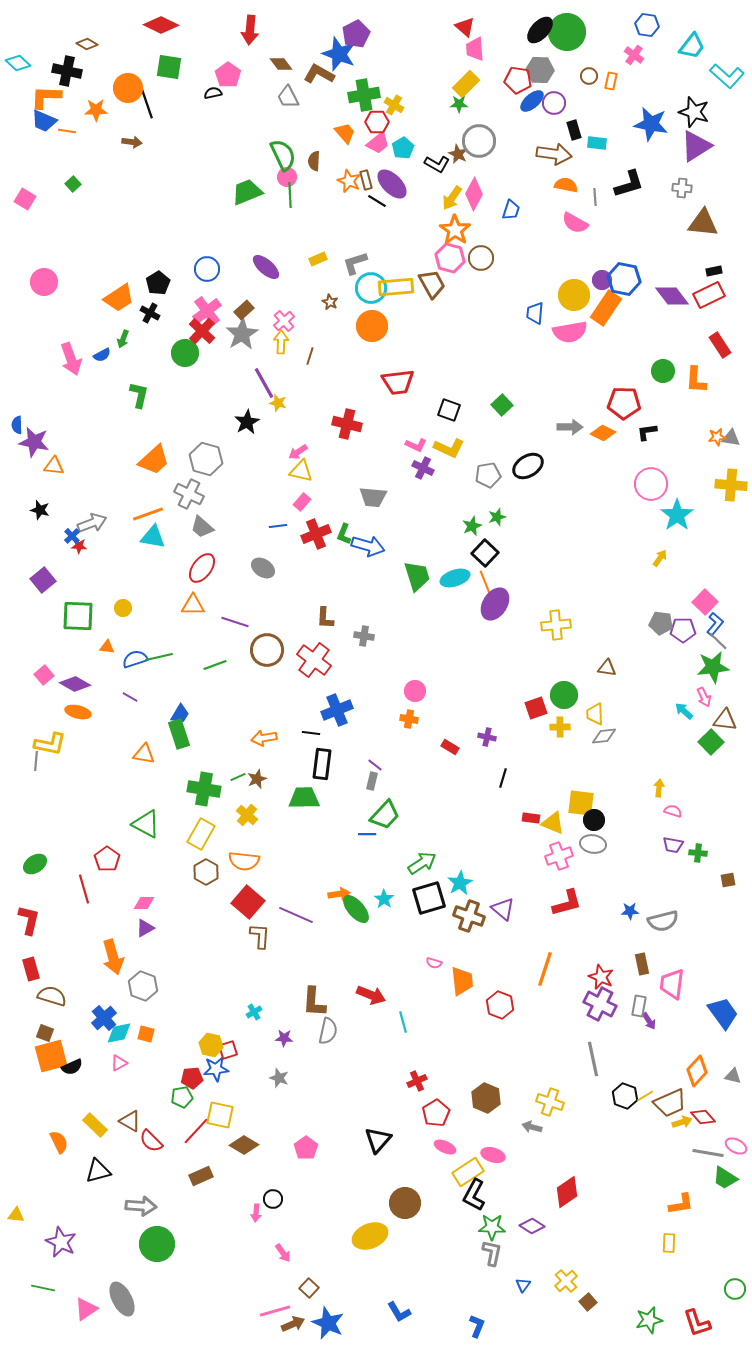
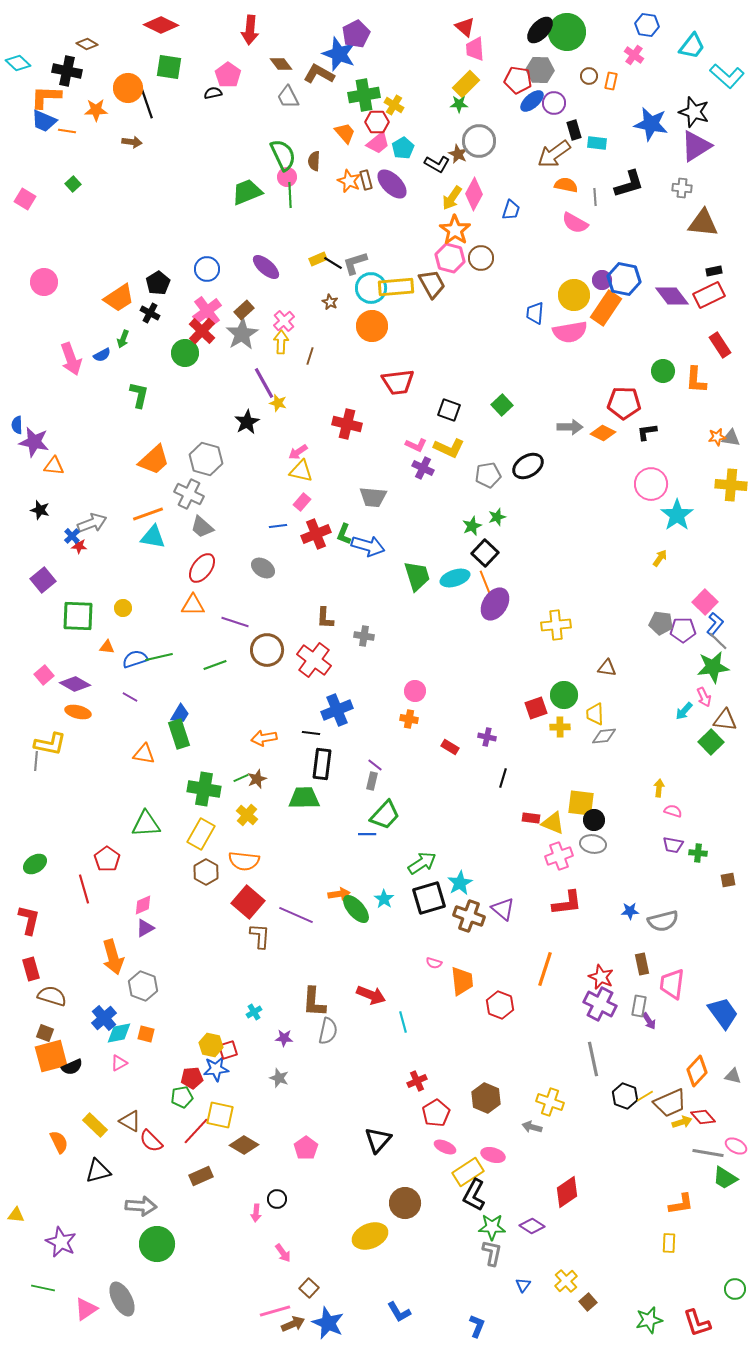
brown arrow at (554, 154): rotated 136 degrees clockwise
black line at (377, 201): moved 44 px left, 62 px down
cyan arrow at (684, 711): rotated 90 degrees counterclockwise
green line at (238, 777): moved 3 px right, 1 px down
green triangle at (146, 824): rotated 32 degrees counterclockwise
pink diamond at (144, 903): moved 1 px left, 2 px down; rotated 25 degrees counterclockwise
red L-shape at (567, 903): rotated 8 degrees clockwise
black circle at (273, 1199): moved 4 px right
